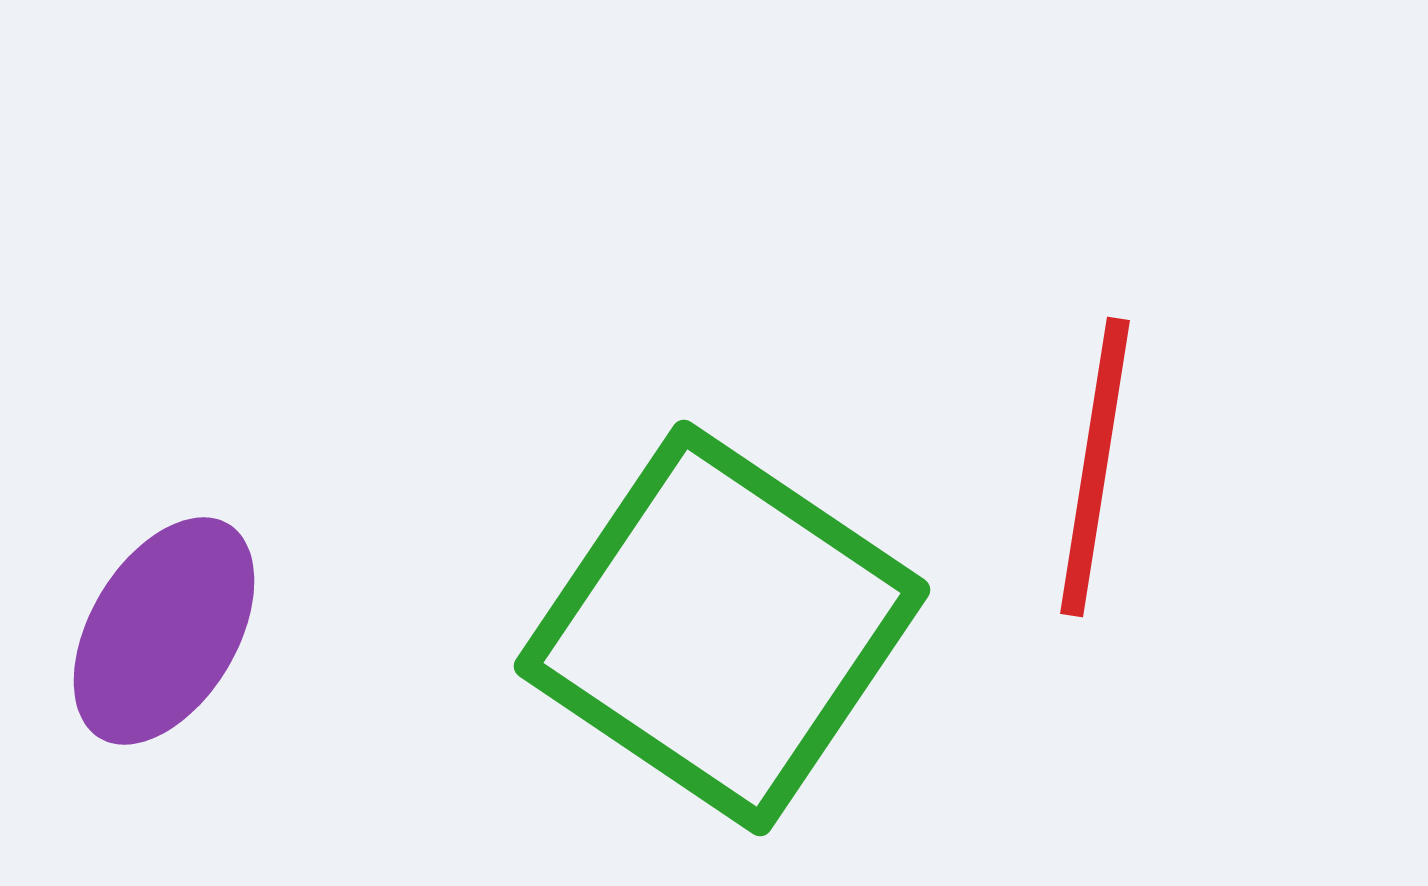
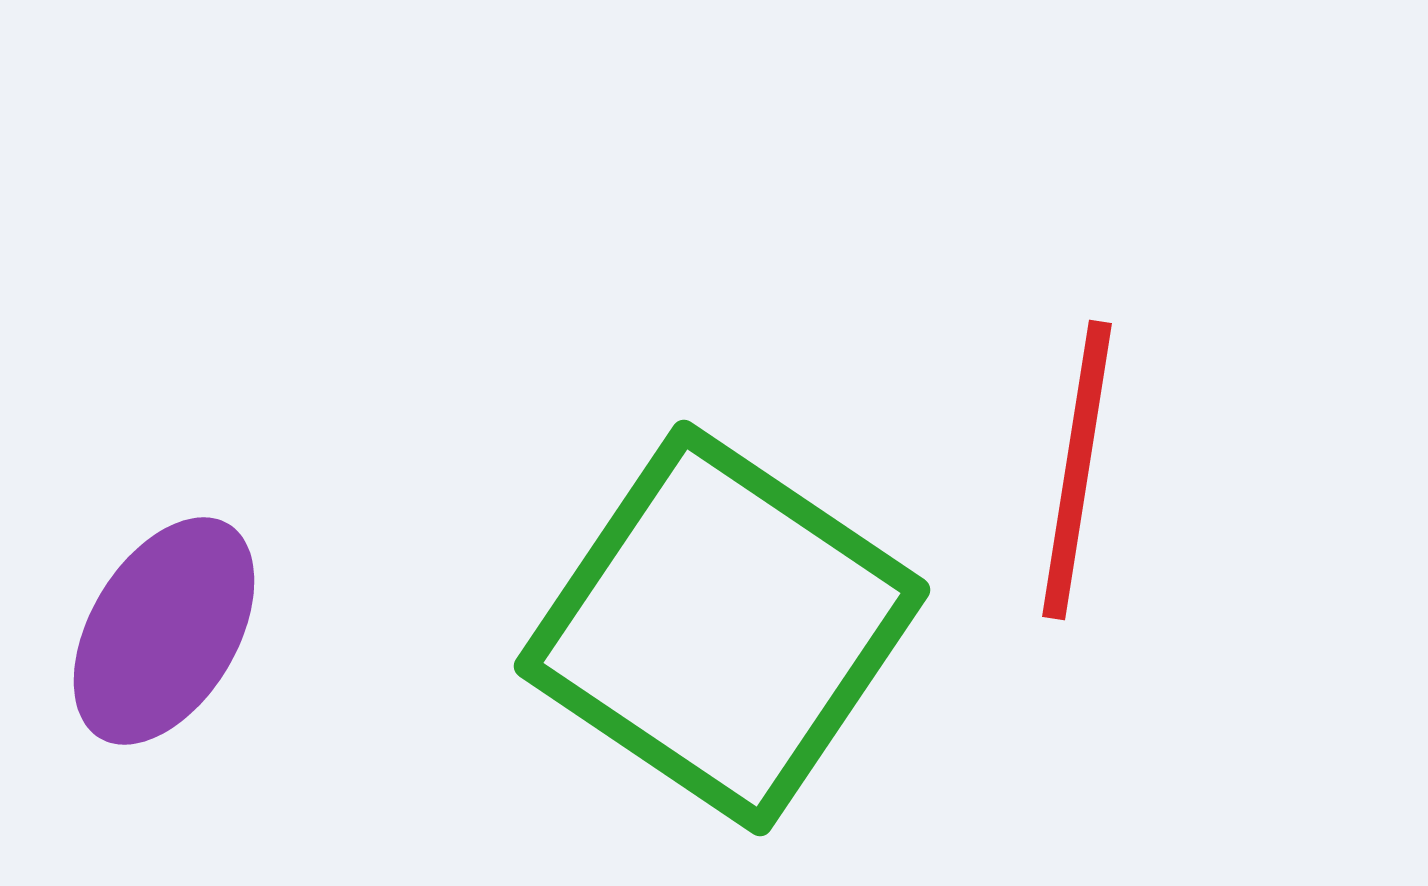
red line: moved 18 px left, 3 px down
